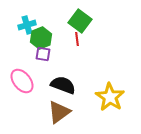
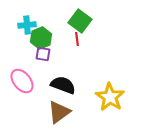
cyan cross: rotated 12 degrees clockwise
